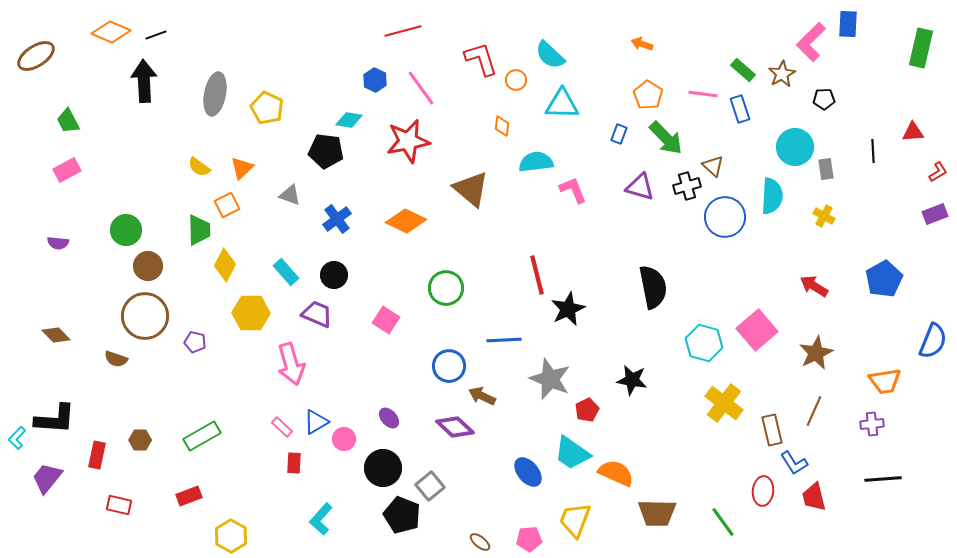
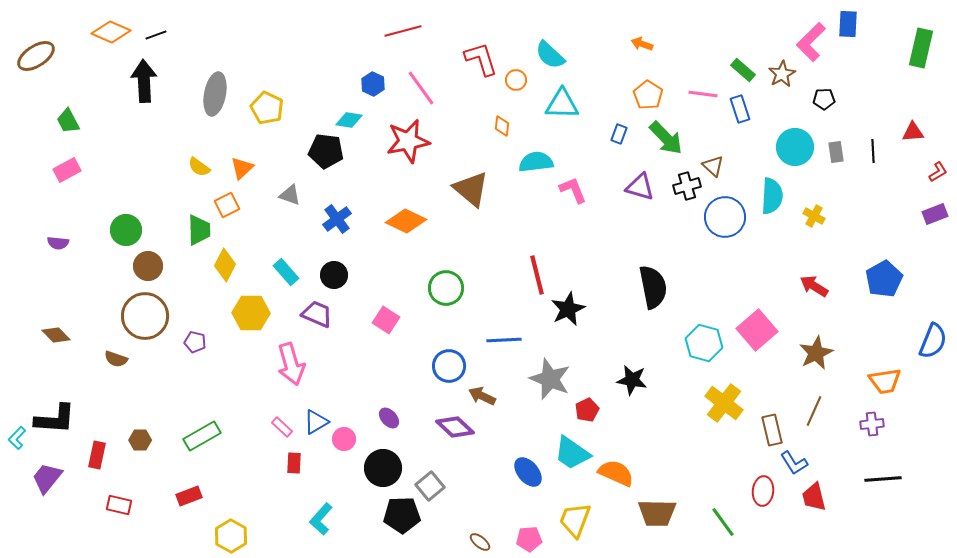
blue hexagon at (375, 80): moved 2 px left, 4 px down
gray rectangle at (826, 169): moved 10 px right, 17 px up
yellow cross at (824, 216): moved 10 px left
black pentagon at (402, 515): rotated 24 degrees counterclockwise
